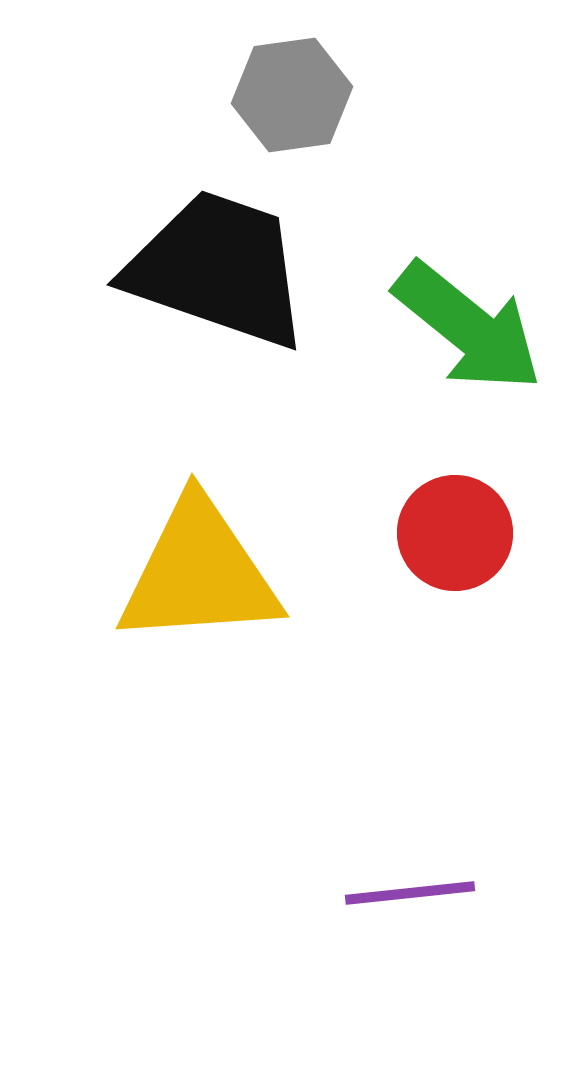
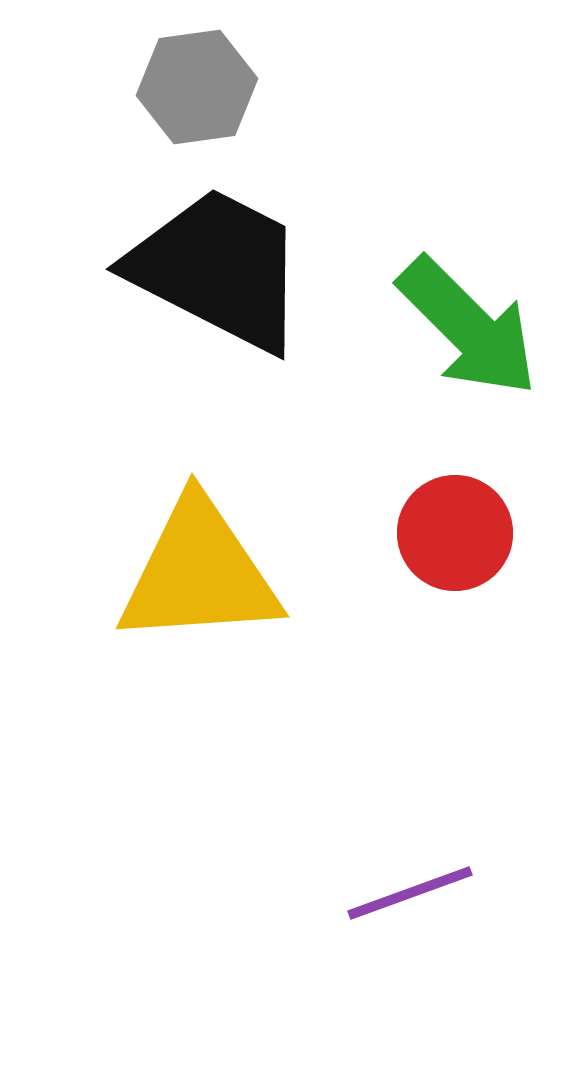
gray hexagon: moved 95 px left, 8 px up
black trapezoid: rotated 8 degrees clockwise
green arrow: rotated 6 degrees clockwise
purple line: rotated 14 degrees counterclockwise
